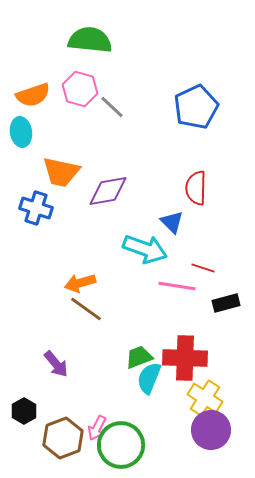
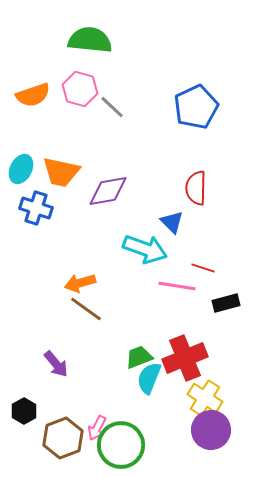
cyan ellipse: moved 37 px down; rotated 36 degrees clockwise
red cross: rotated 24 degrees counterclockwise
